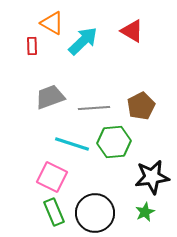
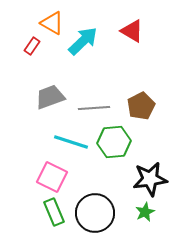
red rectangle: rotated 36 degrees clockwise
cyan line: moved 1 px left, 2 px up
black star: moved 2 px left, 2 px down
